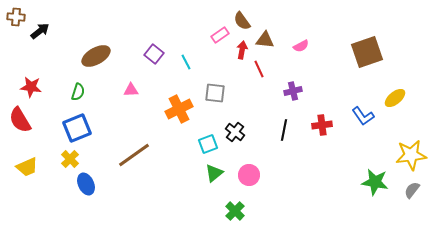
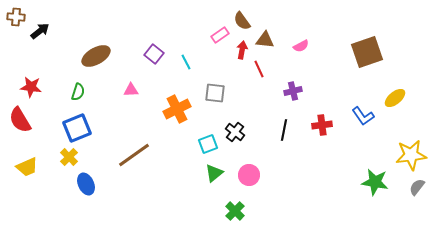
orange cross: moved 2 px left
yellow cross: moved 1 px left, 2 px up
gray semicircle: moved 5 px right, 3 px up
